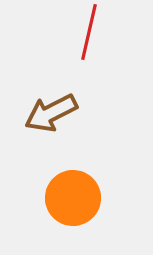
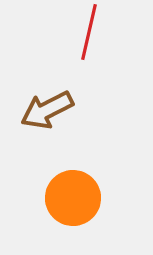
brown arrow: moved 4 px left, 3 px up
